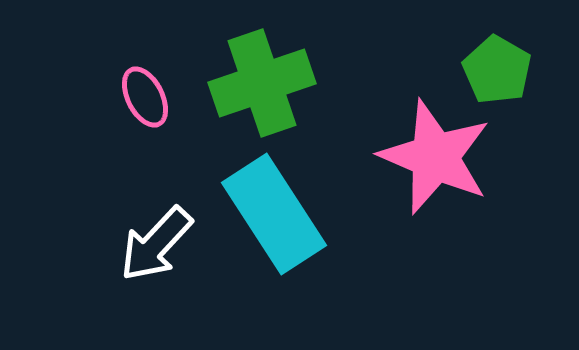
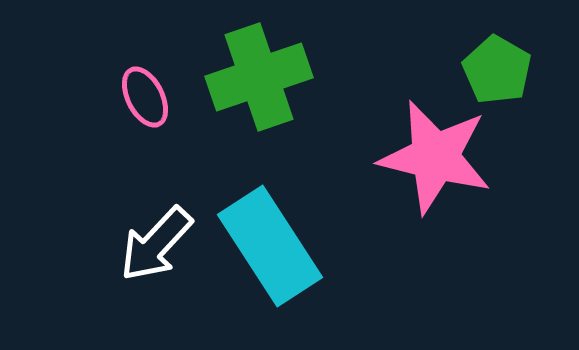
green cross: moved 3 px left, 6 px up
pink star: rotated 9 degrees counterclockwise
cyan rectangle: moved 4 px left, 32 px down
